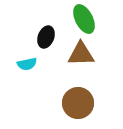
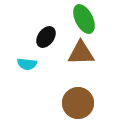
black ellipse: rotated 15 degrees clockwise
brown triangle: moved 1 px up
cyan semicircle: rotated 18 degrees clockwise
